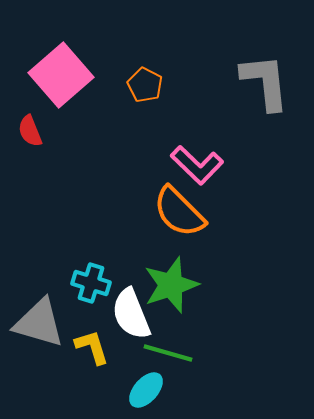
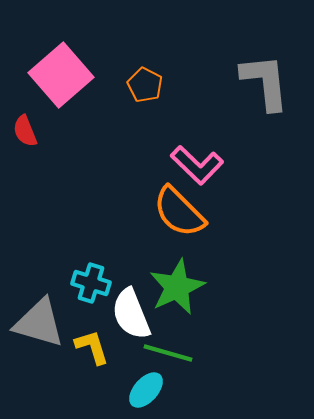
red semicircle: moved 5 px left
green star: moved 6 px right, 2 px down; rotated 6 degrees counterclockwise
